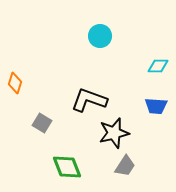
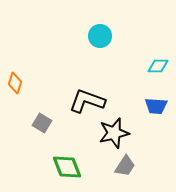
black L-shape: moved 2 px left, 1 px down
